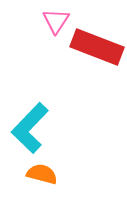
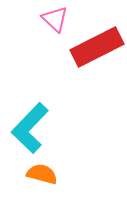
pink triangle: moved 1 px left, 2 px up; rotated 20 degrees counterclockwise
red rectangle: rotated 48 degrees counterclockwise
